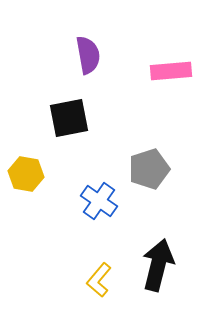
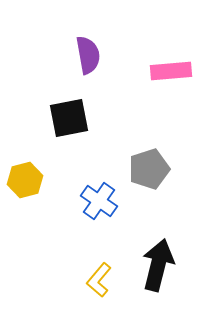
yellow hexagon: moved 1 px left, 6 px down; rotated 24 degrees counterclockwise
